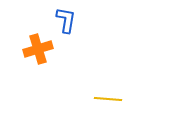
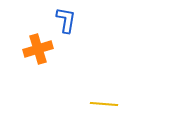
yellow line: moved 4 px left, 5 px down
